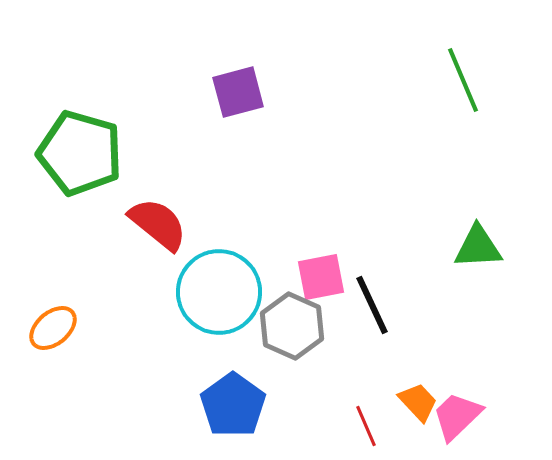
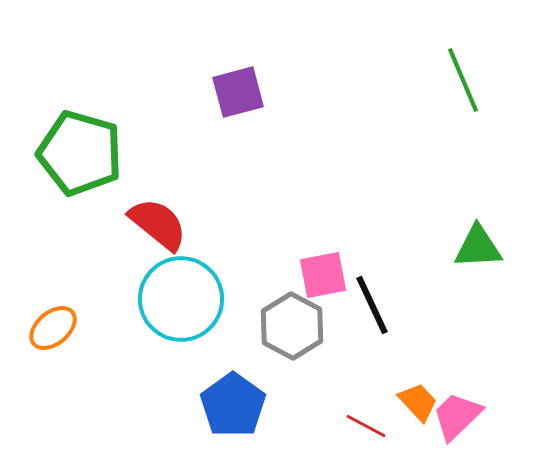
pink square: moved 2 px right, 2 px up
cyan circle: moved 38 px left, 7 px down
gray hexagon: rotated 4 degrees clockwise
red line: rotated 39 degrees counterclockwise
